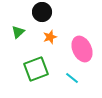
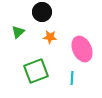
orange star: rotated 24 degrees clockwise
green square: moved 2 px down
cyan line: rotated 56 degrees clockwise
